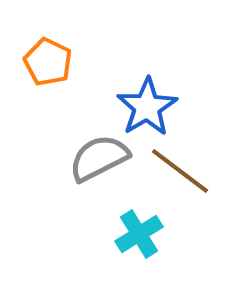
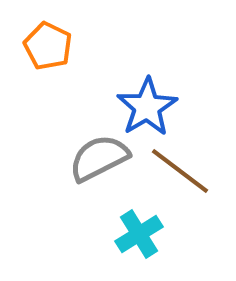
orange pentagon: moved 16 px up
